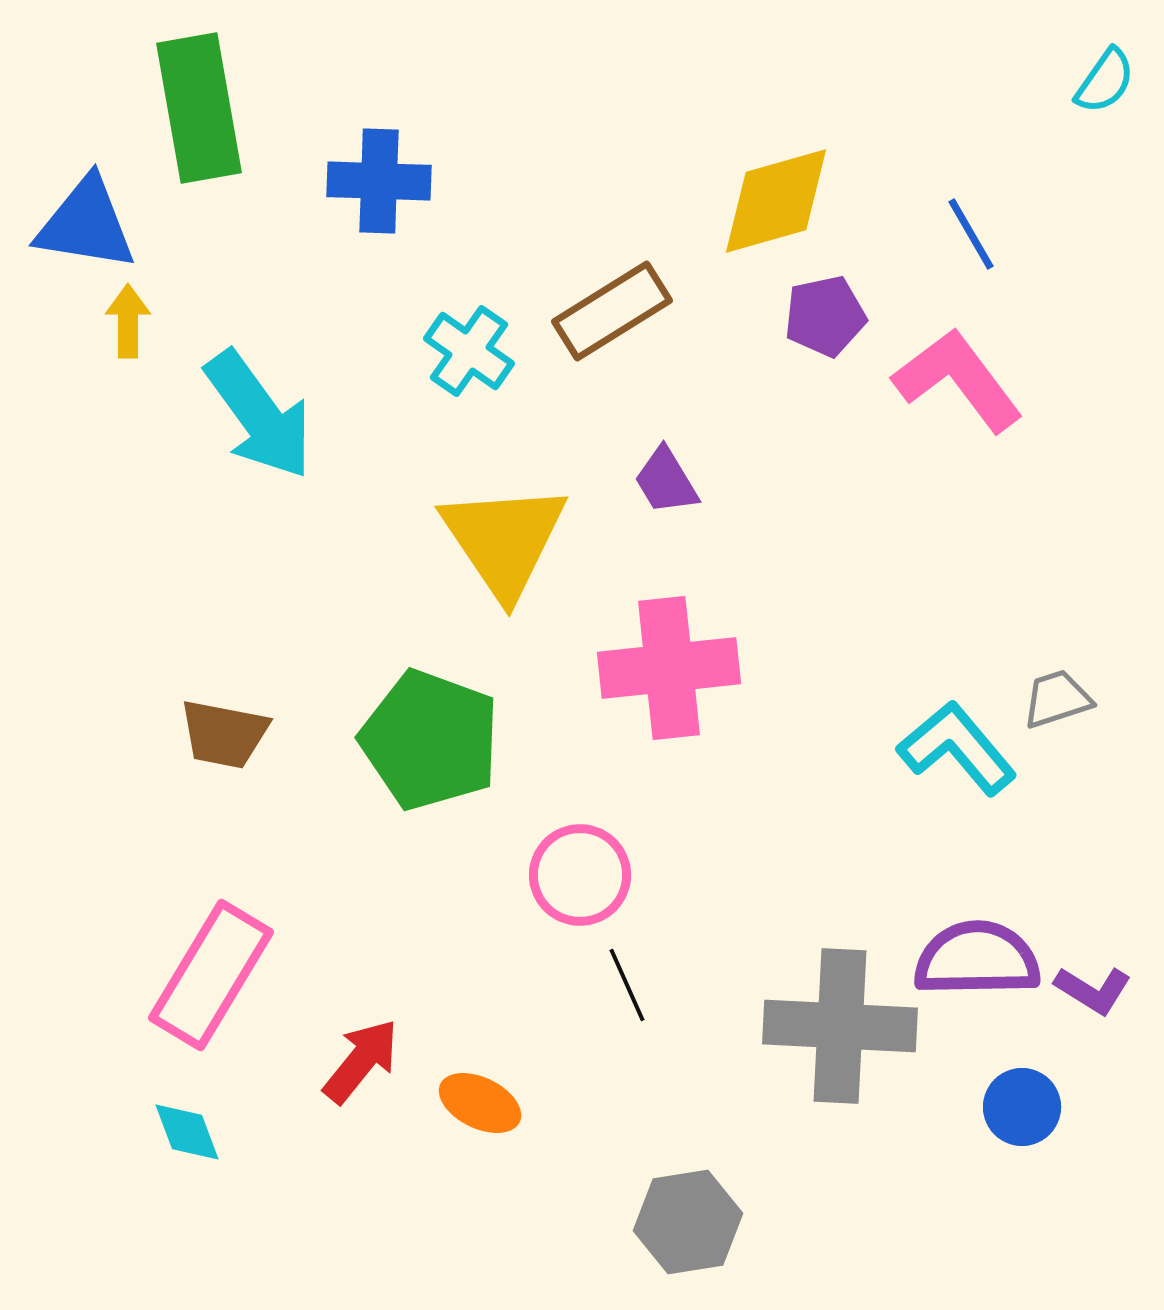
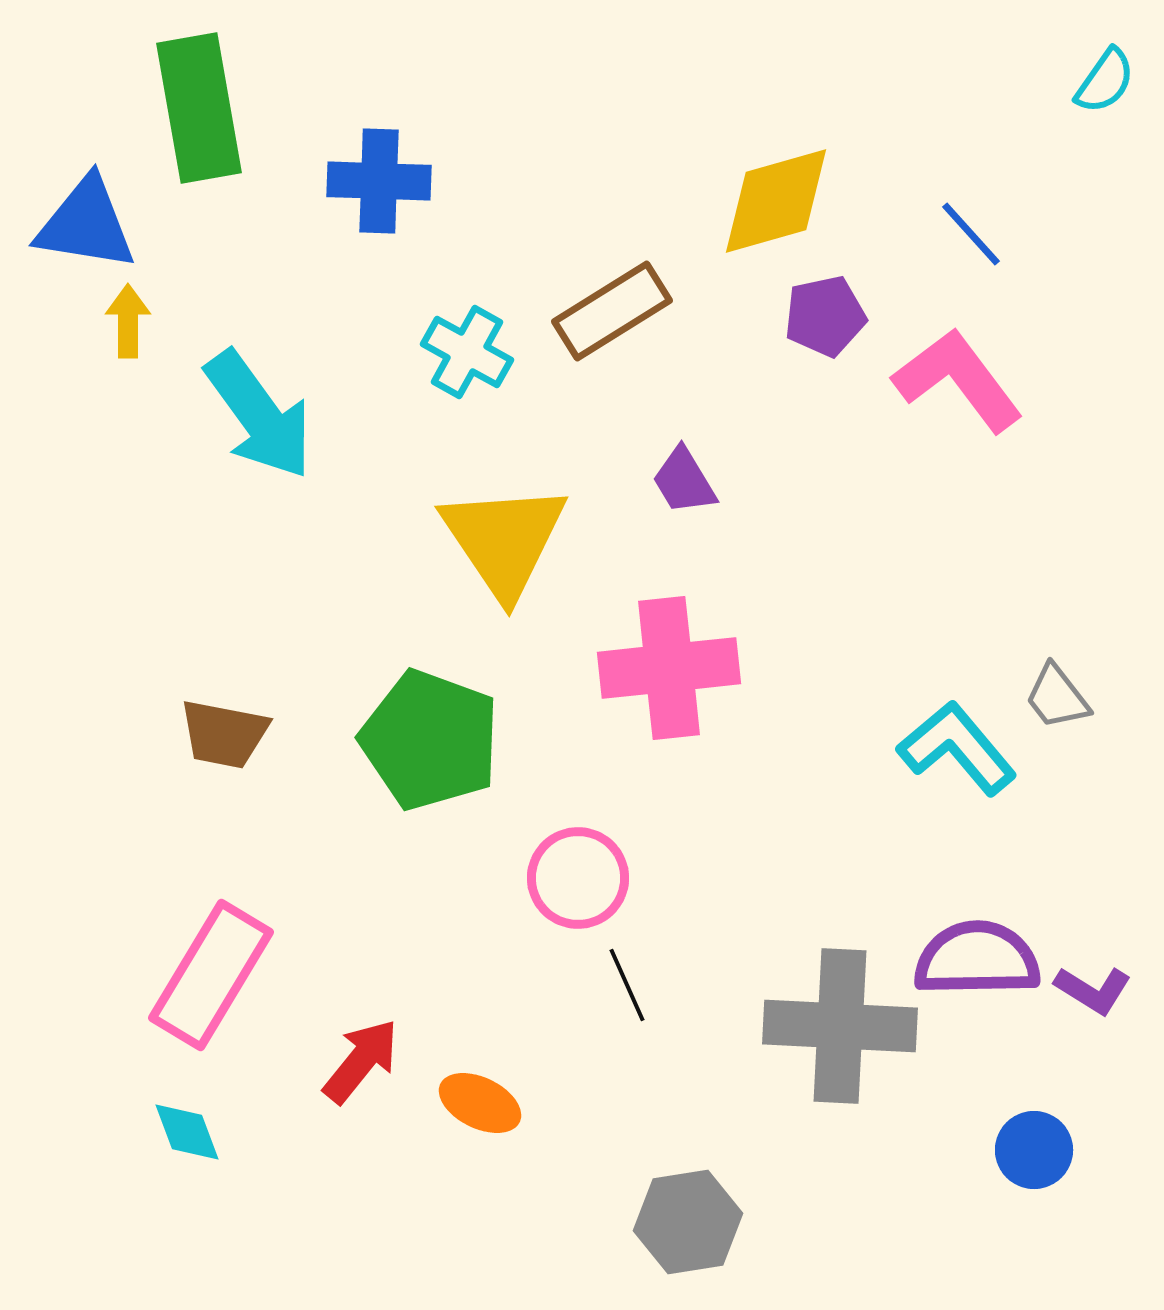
blue line: rotated 12 degrees counterclockwise
cyan cross: moved 2 px left, 1 px down; rotated 6 degrees counterclockwise
purple trapezoid: moved 18 px right
gray trapezoid: moved 2 px up; rotated 110 degrees counterclockwise
pink circle: moved 2 px left, 3 px down
blue circle: moved 12 px right, 43 px down
